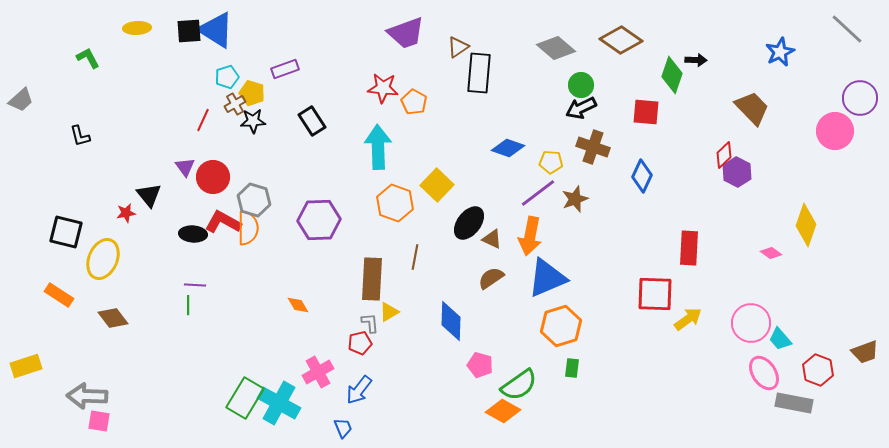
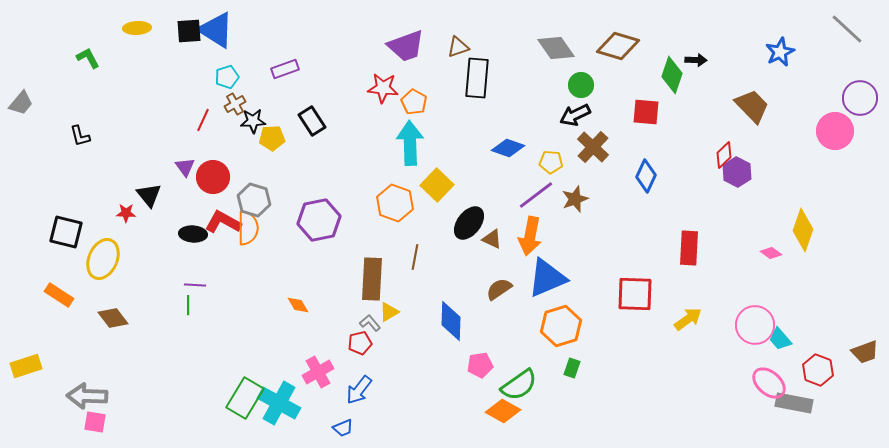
purple trapezoid at (406, 33): moved 13 px down
brown diamond at (621, 40): moved 3 px left, 6 px down; rotated 18 degrees counterclockwise
brown triangle at (458, 47): rotated 15 degrees clockwise
gray diamond at (556, 48): rotated 15 degrees clockwise
black rectangle at (479, 73): moved 2 px left, 5 px down
yellow pentagon at (252, 93): moved 20 px right, 45 px down; rotated 20 degrees counterclockwise
gray trapezoid at (21, 100): moved 3 px down; rotated 8 degrees counterclockwise
black arrow at (581, 108): moved 6 px left, 7 px down
brown trapezoid at (752, 108): moved 2 px up
cyan arrow at (378, 147): moved 32 px right, 4 px up
brown cross at (593, 147): rotated 24 degrees clockwise
blue diamond at (642, 176): moved 4 px right
purple line at (538, 193): moved 2 px left, 2 px down
red star at (126, 213): rotated 12 degrees clockwise
purple hexagon at (319, 220): rotated 9 degrees counterclockwise
yellow diamond at (806, 225): moved 3 px left, 5 px down
brown semicircle at (491, 278): moved 8 px right, 11 px down
red square at (655, 294): moved 20 px left
gray L-shape at (370, 323): rotated 35 degrees counterclockwise
pink circle at (751, 323): moved 4 px right, 2 px down
pink pentagon at (480, 365): rotated 25 degrees counterclockwise
green rectangle at (572, 368): rotated 12 degrees clockwise
pink ellipse at (764, 373): moved 5 px right, 10 px down; rotated 16 degrees counterclockwise
pink square at (99, 421): moved 4 px left, 1 px down
blue trapezoid at (343, 428): rotated 90 degrees clockwise
